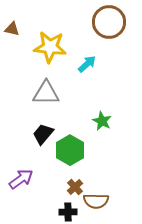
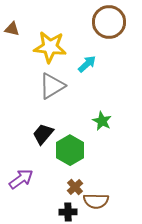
gray triangle: moved 6 px right, 7 px up; rotated 32 degrees counterclockwise
